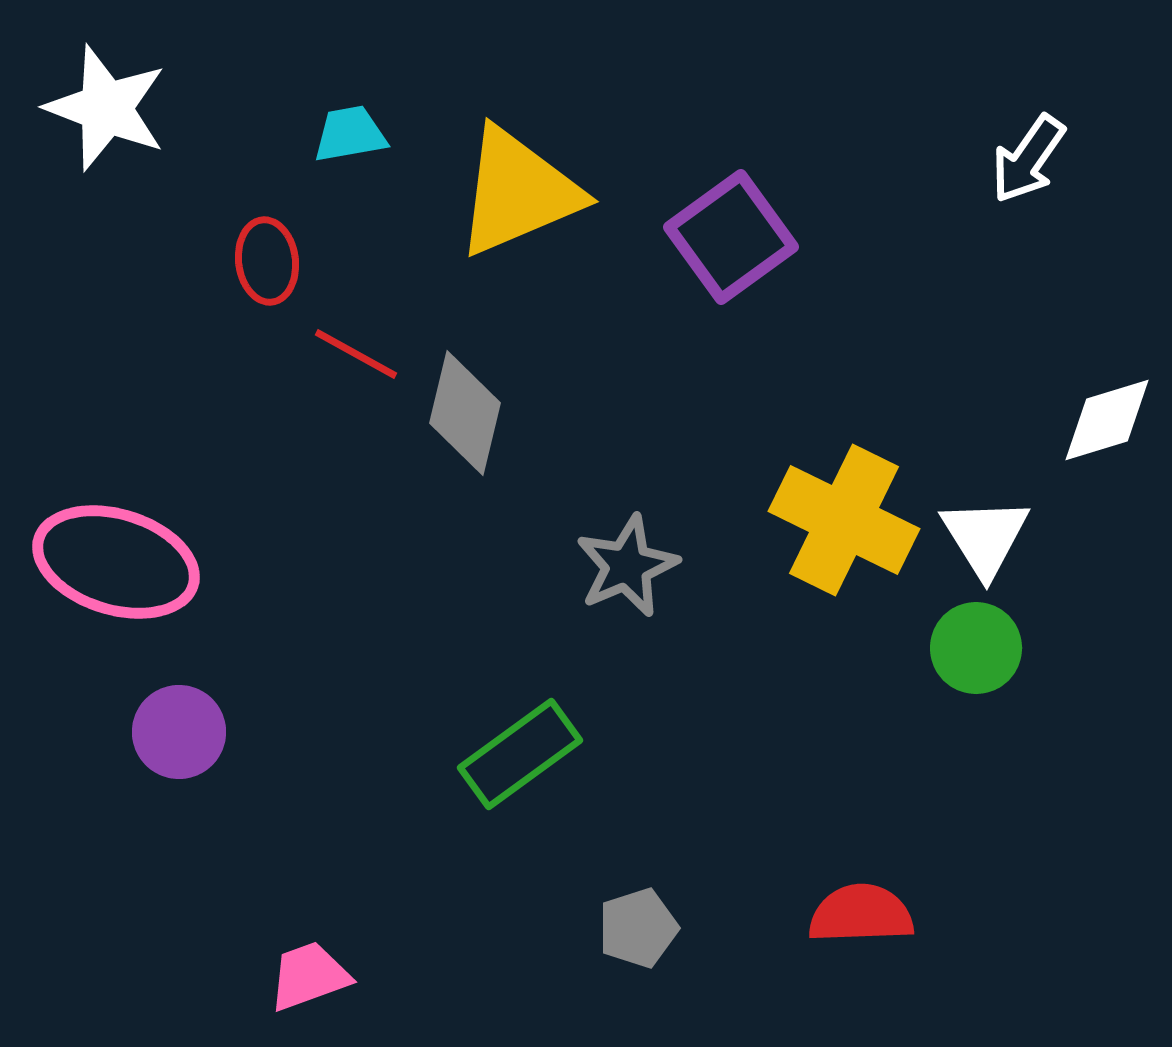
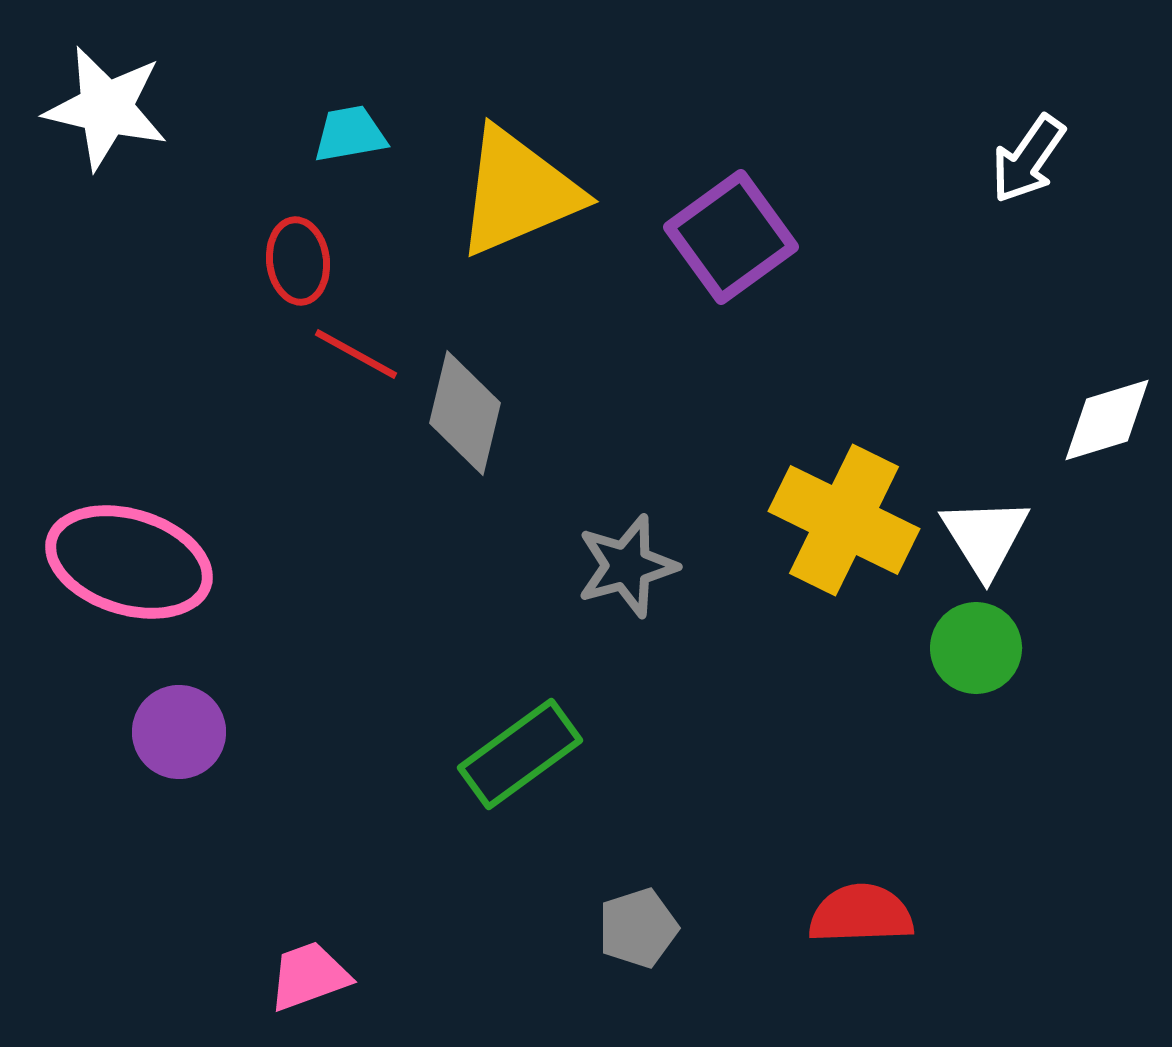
white star: rotated 8 degrees counterclockwise
red ellipse: moved 31 px right
pink ellipse: moved 13 px right
gray star: rotated 8 degrees clockwise
